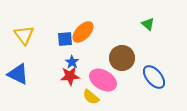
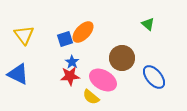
blue square: rotated 14 degrees counterclockwise
